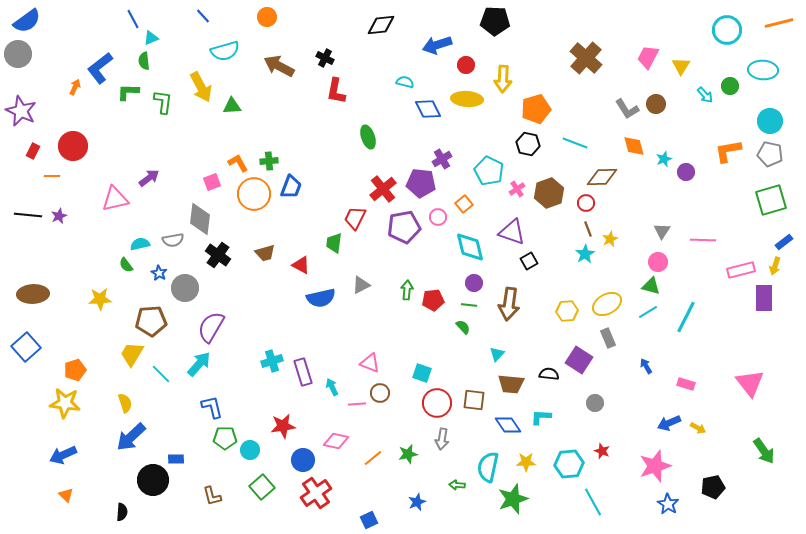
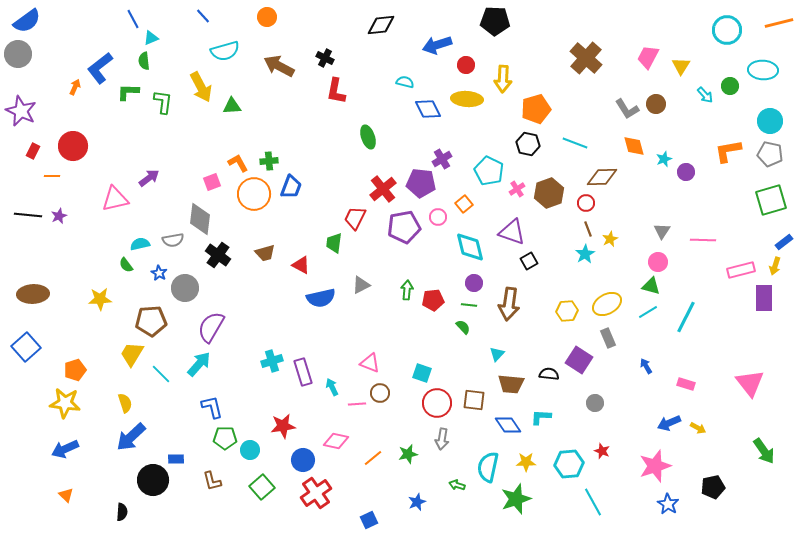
blue arrow at (63, 455): moved 2 px right, 6 px up
green arrow at (457, 485): rotated 14 degrees clockwise
brown L-shape at (212, 496): moved 15 px up
green star at (513, 499): moved 3 px right
